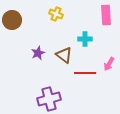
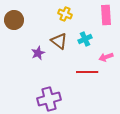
yellow cross: moved 9 px right
brown circle: moved 2 px right
cyan cross: rotated 24 degrees counterclockwise
brown triangle: moved 5 px left, 14 px up
pink arrow: moved 3 px left, 7 px up; rotated 40 degrees clockwise
red line: moved 2 px right, 1 px up
